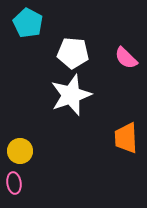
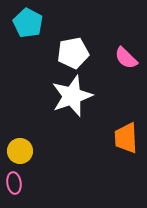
white pentagon: rotated 16 degrees counterclockwise
white star: moved 1 px right, 1 px down
